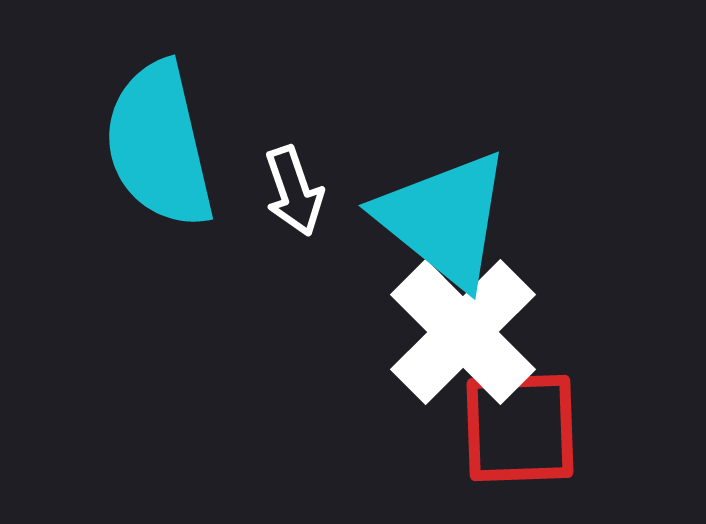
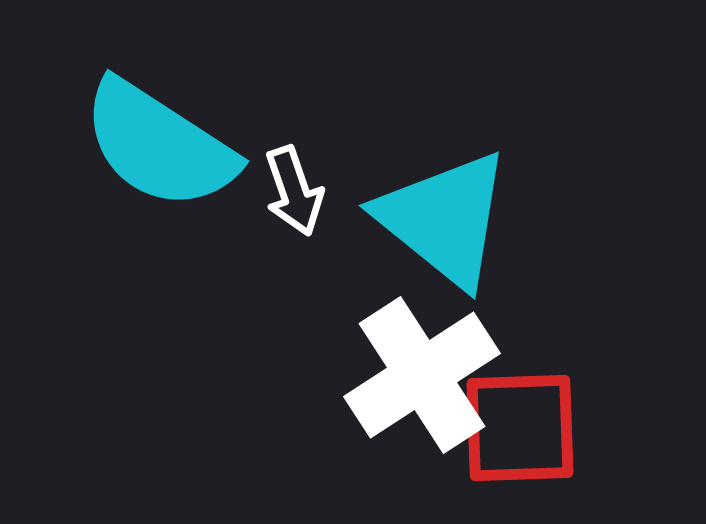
cyan semicircle: rotated 44 degrees counterclockwise
white cross: moved 41 px left, 43 px down; rotated 12 degrees clockwise
